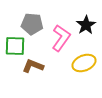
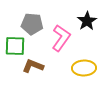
black star: moved 1 px right, 4 px up
yellow ellipse: moved 5 px down; rotated 20 degrees clockwise
